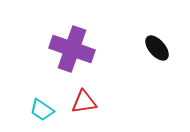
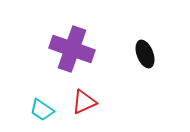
black ellipse: moved 12 px left, 6 px down; rotated 20 degrees clockwise
red triangle: rotated 16 degrees counterclockwise
